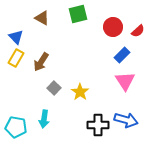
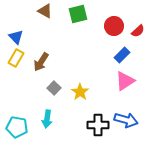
brown triangle: moved 3 px right, 7 px up
red circle: moved 1 px right, 1 px up
pink triangle: rotated 30 degrees clockwise
cyan arrow: moved 3 px right
cyan pentagon: moved 1 px right
